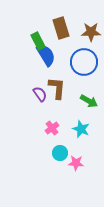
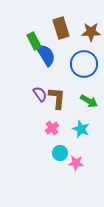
green rectangle: moved 4 px left
blue circle: moved 2 px down
brown L-shape: moved 10 px down
